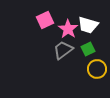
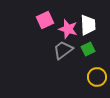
white trapezoid: rotated 110 degrees counterclockwise
pink star: rotated 18 degrees counterclockwise
yellow circle: moved 8 px down
